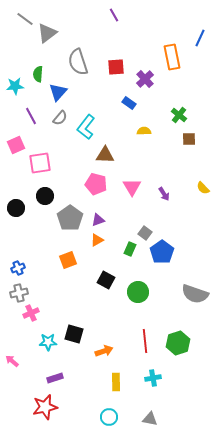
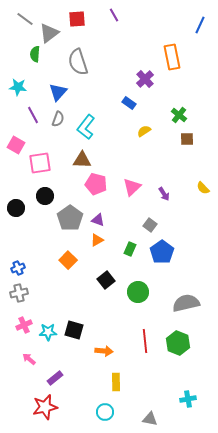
gray triangle at (47, 33): moved 2 px right
blue line at (200, 38): moved 13 px up
red square at (116, 67): moved 39 px left, 48 px up
green semicircle at (38, 74): moved 3 px left, 20 px up
cyan star at (15, 86): moved 3 px right, 1 px down; rotated 12 degrees clockwise
purple line at (31, 116): moved 2 px right, 1 px up
gray semicircle at (60, 118): moved 2 px left, 1 px down; rotated 21 degrees counterclockwise
yellow semicircle at (144, 131): rotated 32 degrees counterclockwise
brown square at (189, 139): moved 2 px left
pink square at (16, 145): rotated 36 degrees counterclockwise
brown triangle at (105, 155): moved 23 px left, 5 px down
pink triangle at (132, 187): rotated 18 degrees clockwise
purple triangle at (98, 220): rotated 40 degrees clockwise
gray square at (145, 233): moved 5 px right, 8 px up
orange square at (68, 260): rotated 24 degrees counterclockwise
black square at (106, 280): rotated 24 degrees clockwise
gray semicircle at (195, 294): moved 9 px left, 9 px down; rotated 148 degrees clockwise
pink cross at (31, 313): moved 7 px left, 12 px down
black square at (74, 334): moved 4 px up
cyan star at (48, 342): moved 10 px up
green hexagon at (178, 343): rotated 20 degrees counterclockwise
orange arrow at (104, 351): rotated 24 degrees clockwise
pink arrow at (12, 361): moved 17 px right, 2 px up
purple rectangle at (55, 378): rotated 21 degrees counterclockwise
cyan cross at (153, 378): moved 35 px right, 21 px down
cyan circle at (109, 417): moved 4 px left, 5 px up
